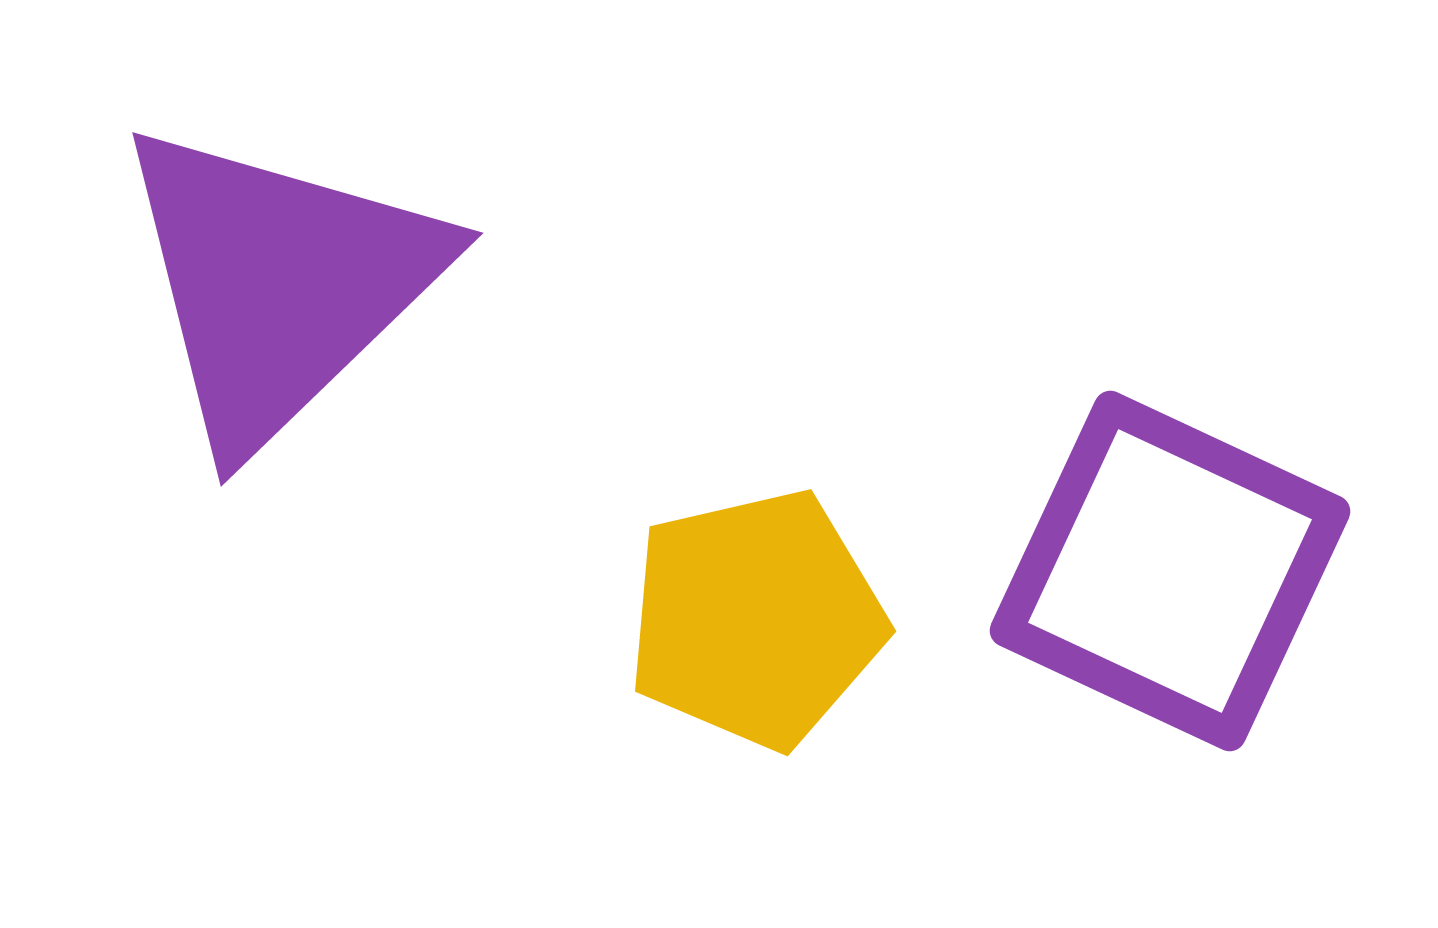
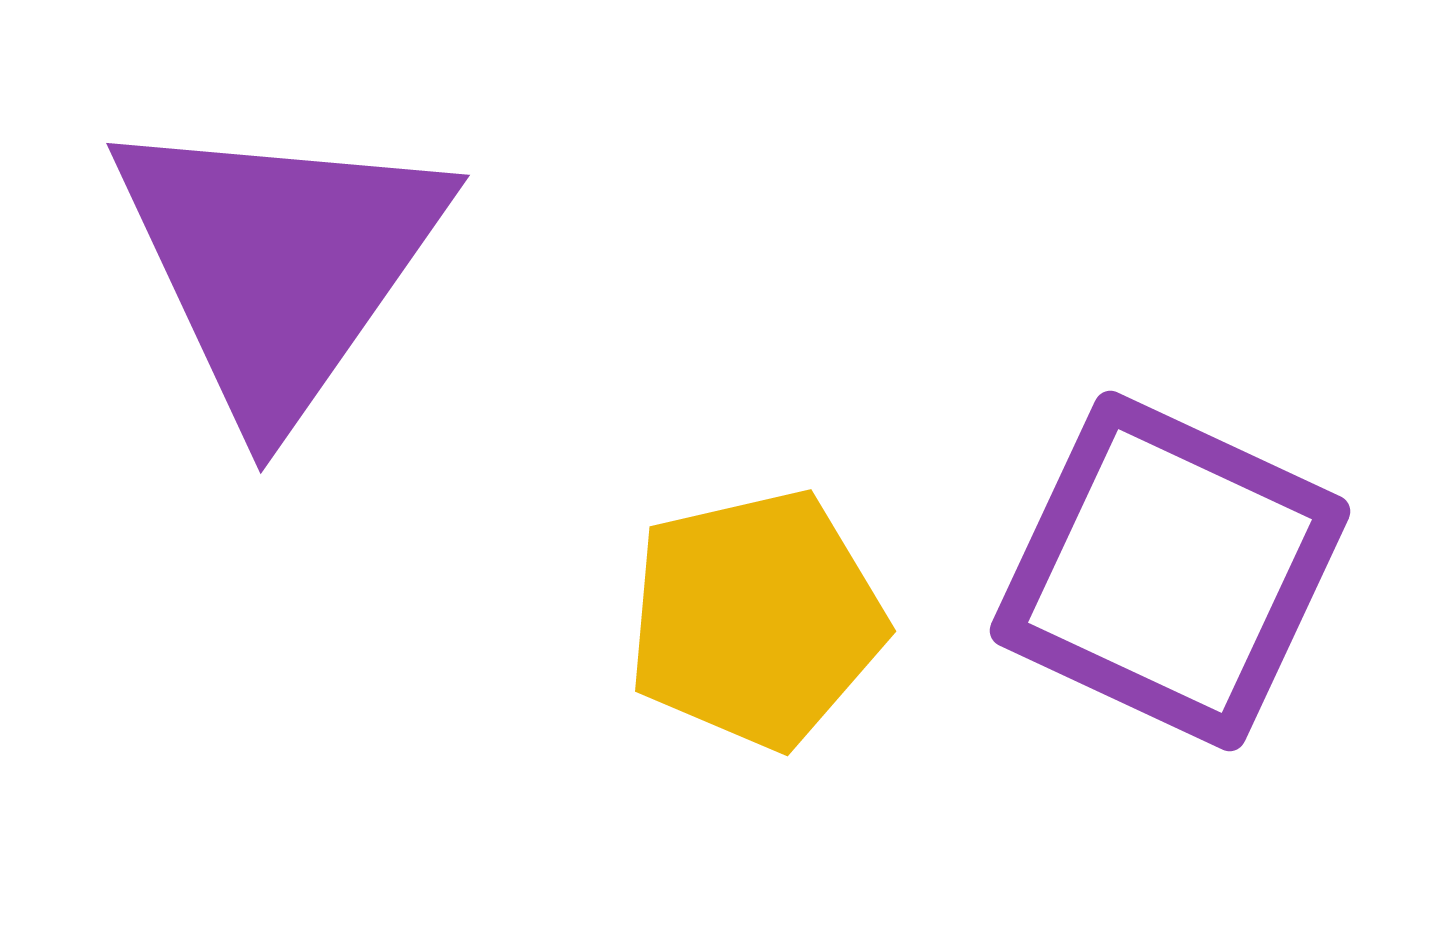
purple triangle: moved 20 px up; rotated 11 degrees counterclockwise
